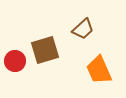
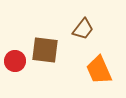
brown trapezoid: rotated 10 degrees counterclockwise
brown square: rotated 24 degrees clockwise
